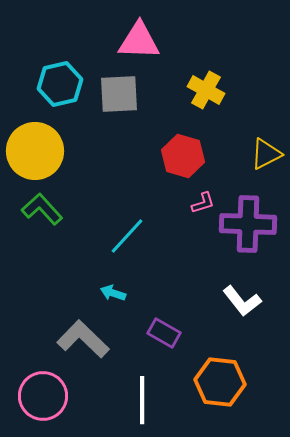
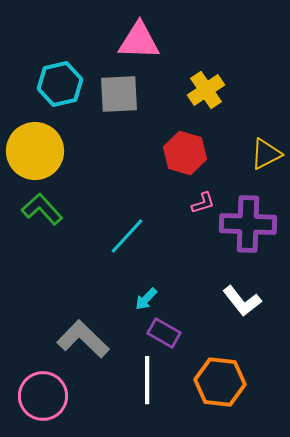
yellow cross: rotated 27 degrees clockwise
red hexagon: moved 2 px right, 3 px up
cyan arrow: moved 33 px right, 6 px down; rotated 65 degrees counterclockwise
white line: moved 5 px right, 20 px up
